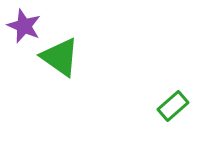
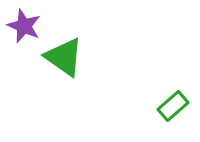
green triangle: moved 4 px right
